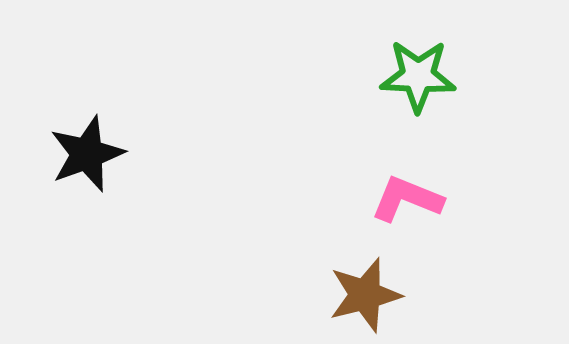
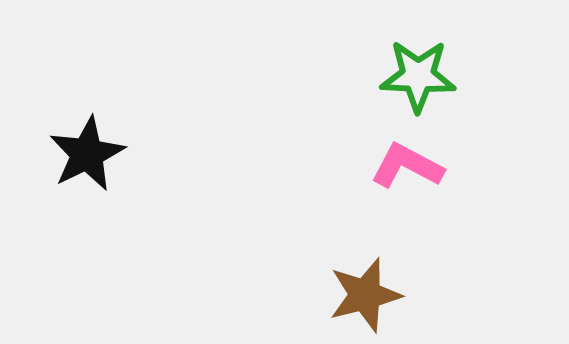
black star: rotated 6 degrees counterclockwise
pink L-shape: moved 33 px up; rotated 6 degrees clockwise
